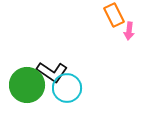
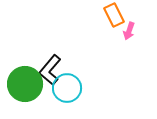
pink arrow: rotated 12 degrees clockwise
black L-shape: moved 2 px left, 2 px up; rotated 96 degrees clockwise
green circle: moved 2 px left, 1 px up
